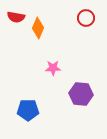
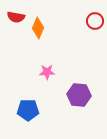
red circle: moved 9 px right, 3 px down
pink star: moved 6 px left, 4 px down
purple hexagon: moved 2 px left, 1 px down
